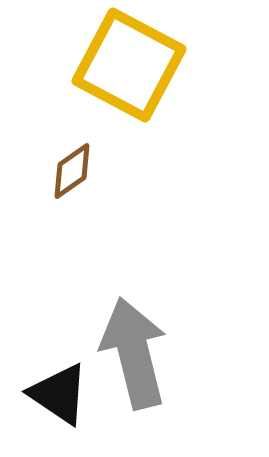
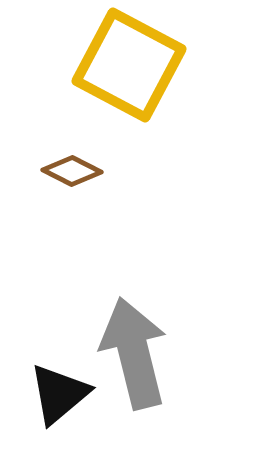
brown diamond: rotated 62 degrees clockwise
black triangle: rotated 46 degrees clockwise
